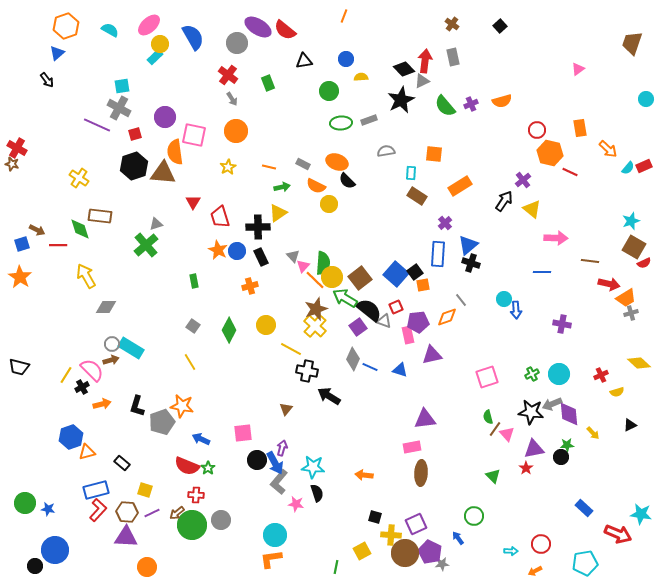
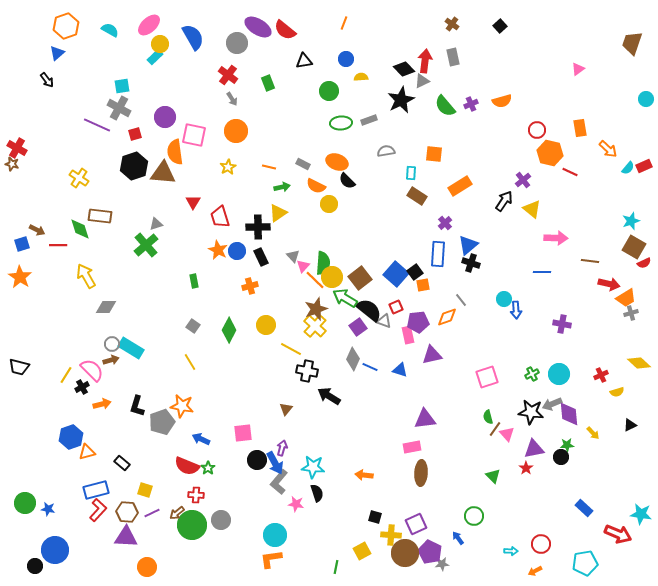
orange line at (344, 16): moved 7 px down
